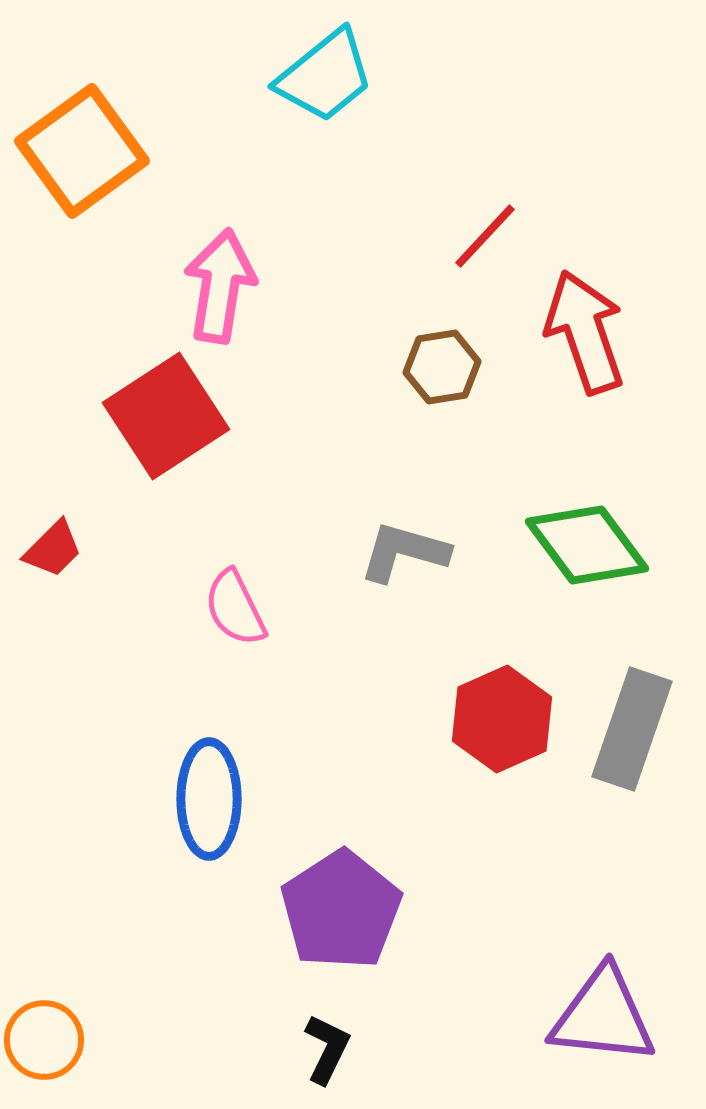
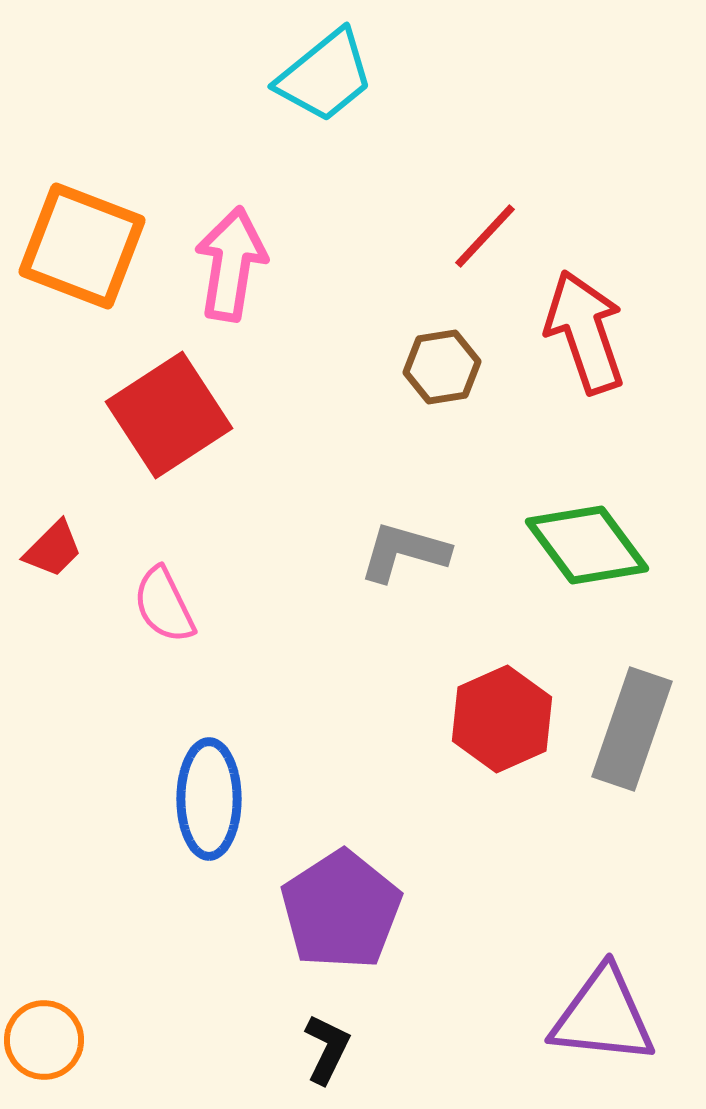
orange square: moved 95 px down; rotated 33 degrees counterclockwise
pink arrow: moved 11 px right, 22 px up
red square: moved 3 px right, 1 px up
pink semicircle: moved 71 px left, 3 px up
